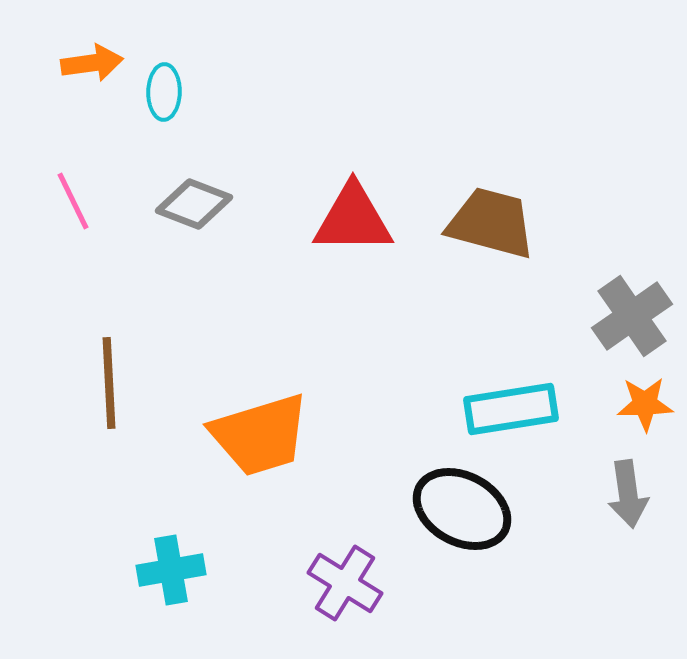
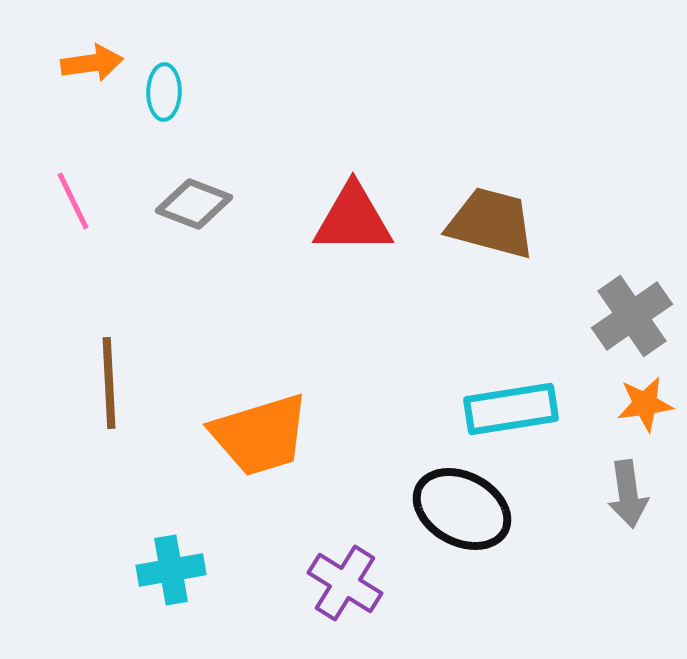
orange star: rotated 6 degrees counterclockwise
